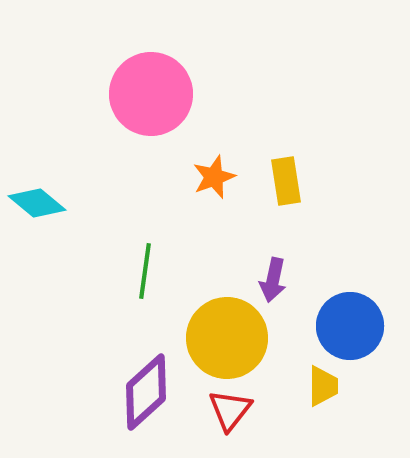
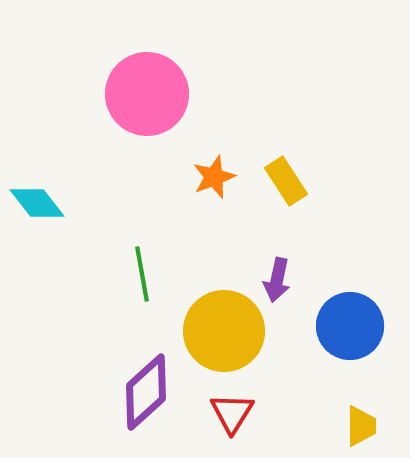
pink circle: moved 4 px left
yellow rectangle: rotated 24 degrees counterclockwise
cyan diamond: rotated 12 degrees clockwise
green line: moved 3 px left, 3 px down; rotated 18 degrees counterclockwise
purple arrow: moved 4 px right
yellow circle: moved 3 px left, 7 px up
yellow trapezoid: moved 38 px right, 40 px down
red triangle: moved 2 px right, 3 px down; rotated 6 degrees counterclockwise
